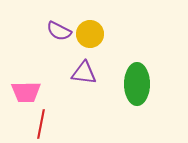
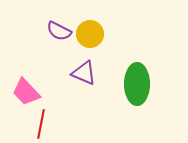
purple triangle: rotated 16 degrees clockwise
pink trapezoid: rotated 48 degrees clockwise
